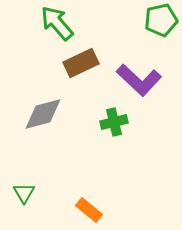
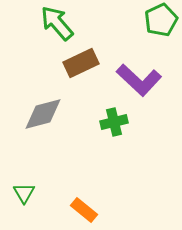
green pentagon: rotated 12 degrees counterclockwise
orange rectangle: moved 5 px left
